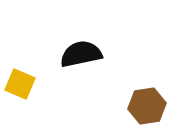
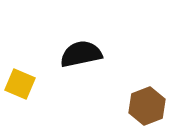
brown hexagon: rotated 12 degrees counterclockwise
